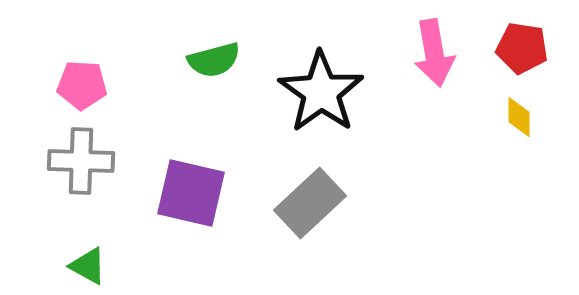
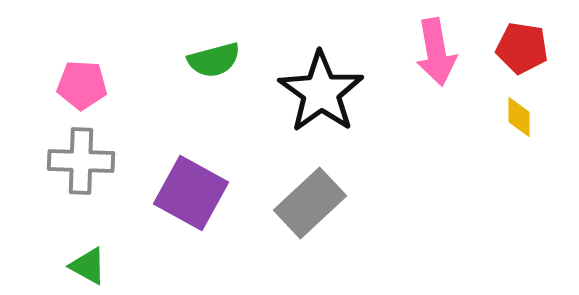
pink arrow: moved 2 px right, 1 px up
purple square: rotated 16 degrees clockwise
